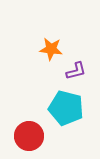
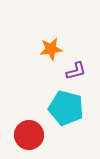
orange star: rotated 15 degrees counterclockwise
red circle: moved 1 px up
